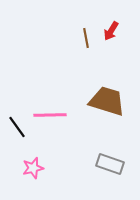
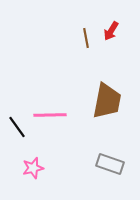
brown trapezoid: rotated 84 degrees clockwise
